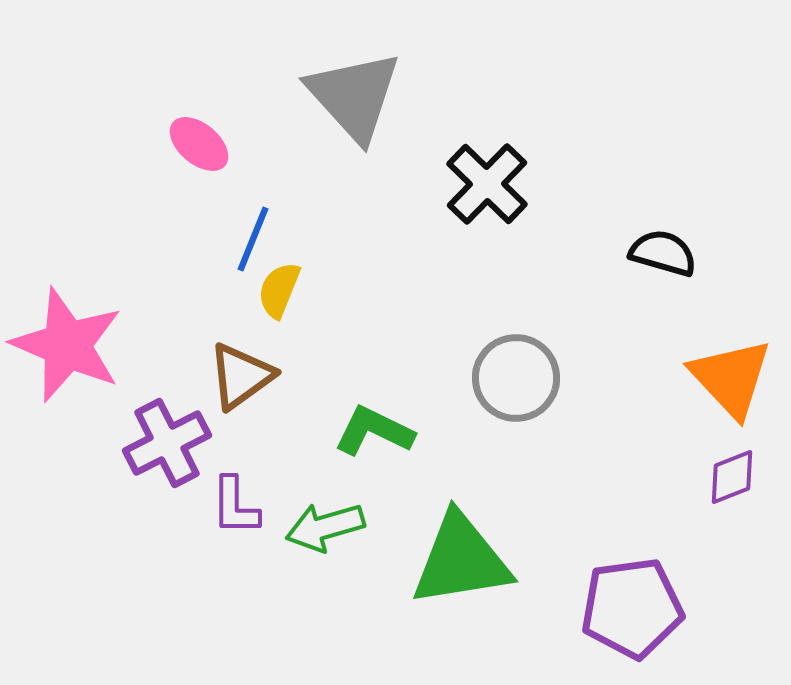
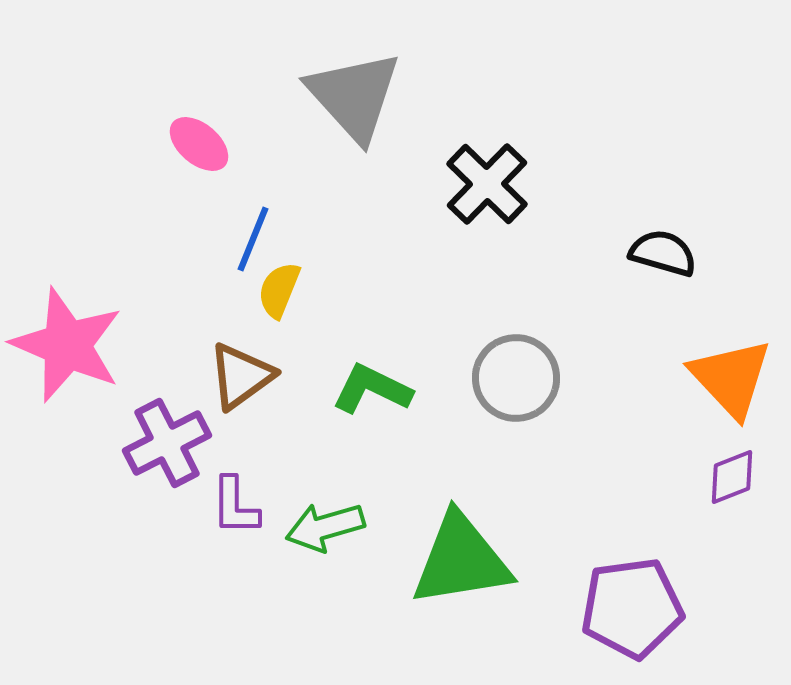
green L-shape: moved 2 px left, 42 px up
